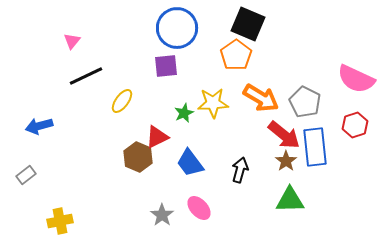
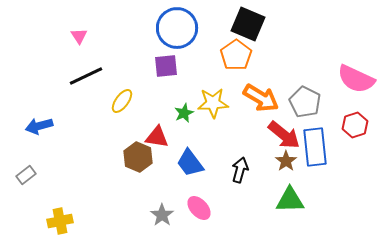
pink triangle: moved 7 px right, 5 px up; rotated 12 degrees counterclockwise
red triangle: rotated 35 degrees clockwise
